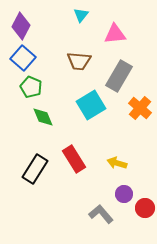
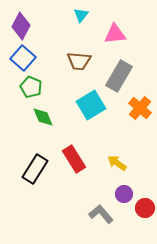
yellow arrow: rotated 18 degrees clockwise
